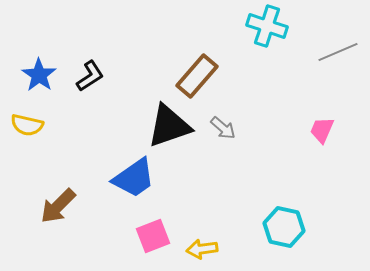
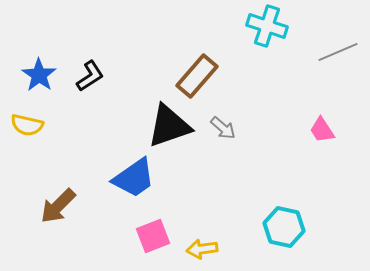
pink trapezoid: rotated 56 degrees counterclockwise
